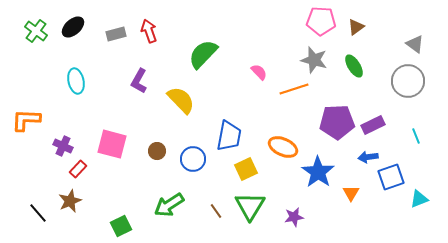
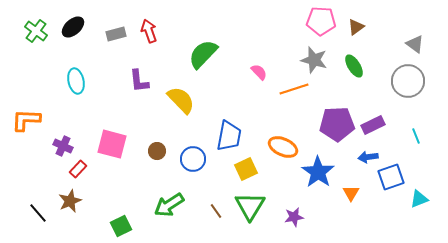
purple L-shape: rotated 35 degrees counterclockwise
purple pentagon: moved 2 px down
